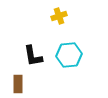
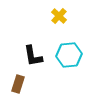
yellow cross: rotated 28 degrees counterclockwise
brown rectangle: rotated 18 degrees clockwise
